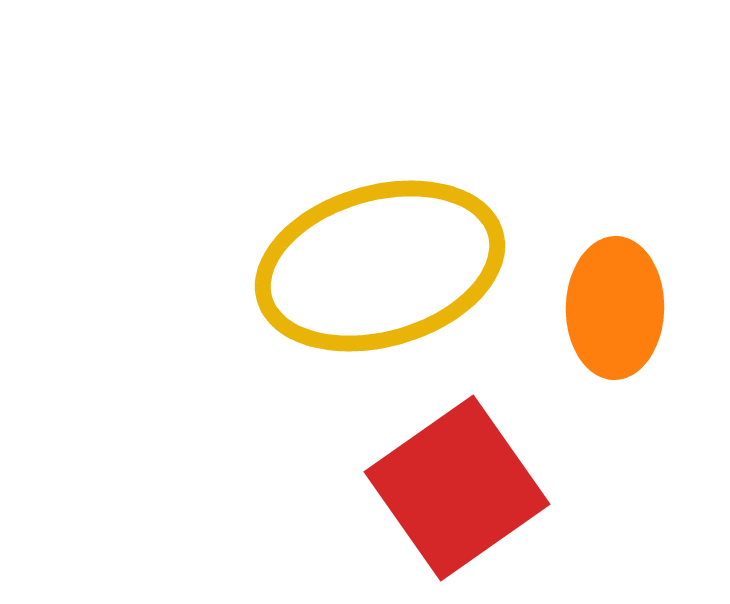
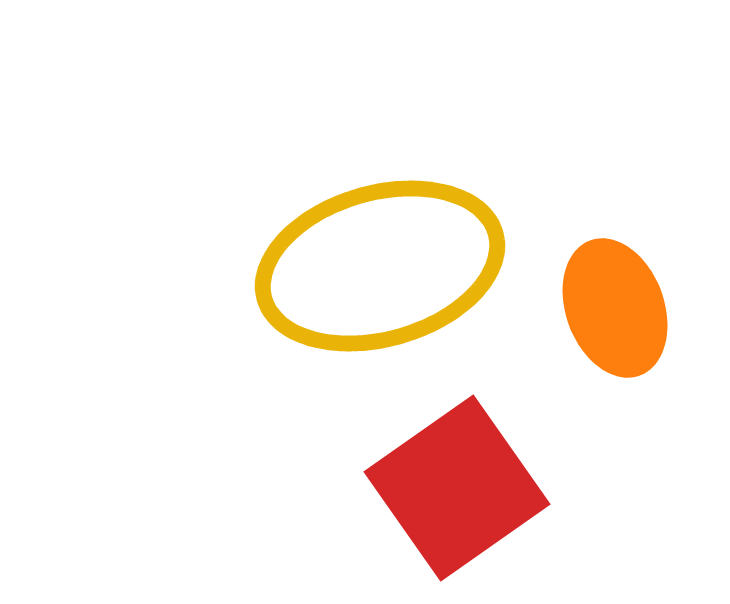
orange ellipse: rotated 21 degrees counterclockwise
